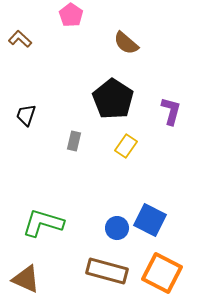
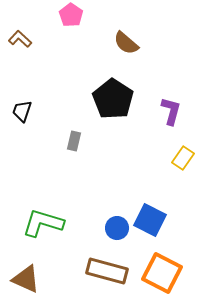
black trapezoid: moved 4 px left, 4 px up
yellow rectangle: moved 57 px right, 12 px down
